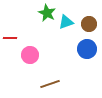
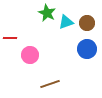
brown circle: moved 2 px left, 1 px up
